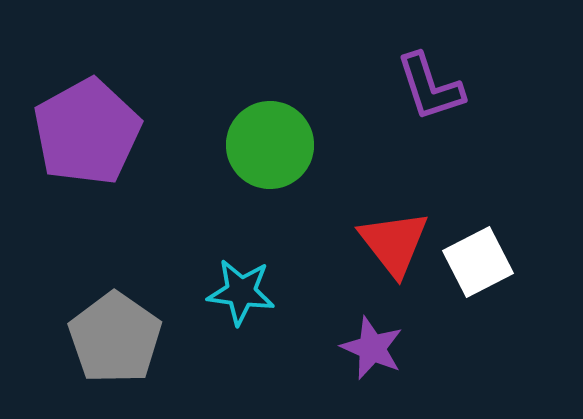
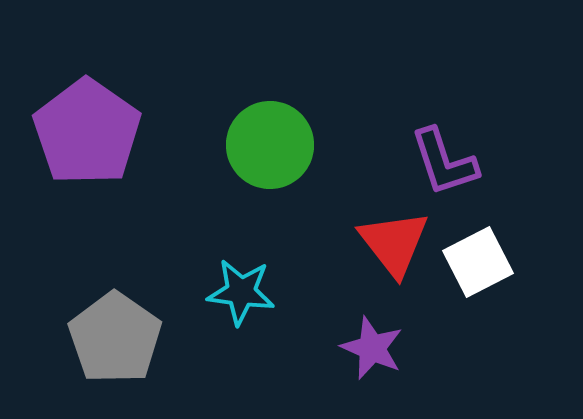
purple L-shape: moved 14 px right, 75 px down
purple pentagon: rotated 8 degrees counterclockwise
